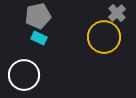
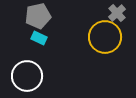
yellow circle: moved 1 px right
white circle: moved 3 px right, 1 px down
